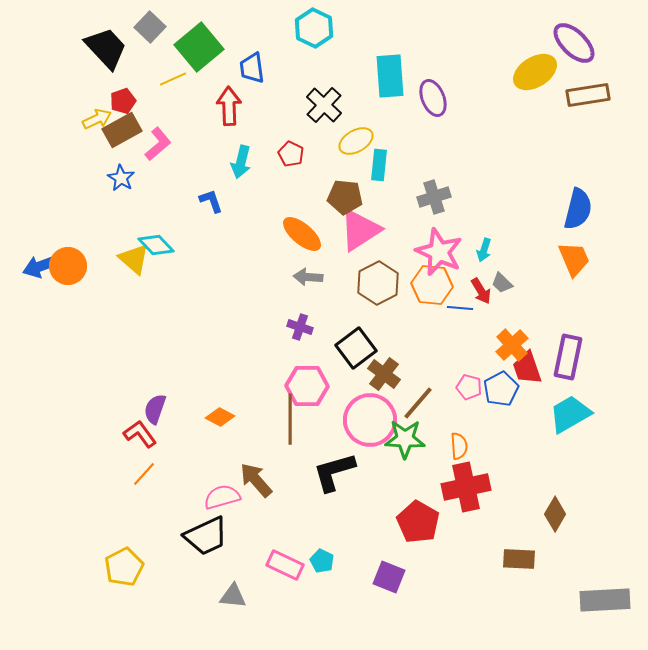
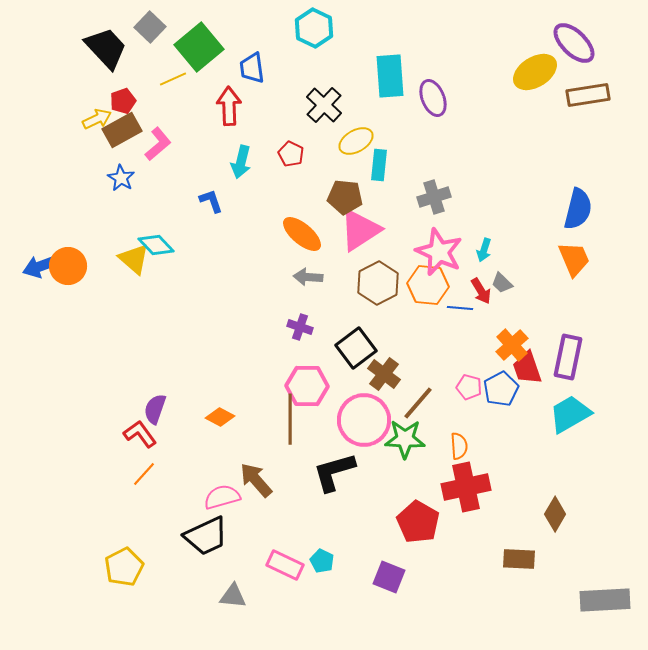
orange hexagon at (432, 285): moved 4 px left
pink circle at (370, 420): moved 6 px left
